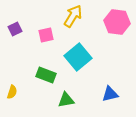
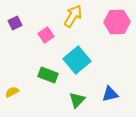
pink hexagon: rotated 10 degrees counterclockwise
purple square: moved 6 px up
pink square: rotated 21 degrees counterclockwise
cyan square: moved 1 px left, 3 px down
green rectangle: moved 2 px right
yellow semicircle: rotated 136 degrees counterclockwise
green triangle: moved 11 px right; rotated 36 degrees counterclockwise
